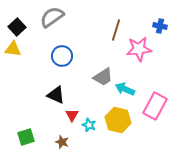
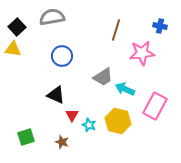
gray semicircle: rotated 25 degrees clockwise
pink star: moved 3 px right, 4 px down
yellow hexagon: moved 1 px down
